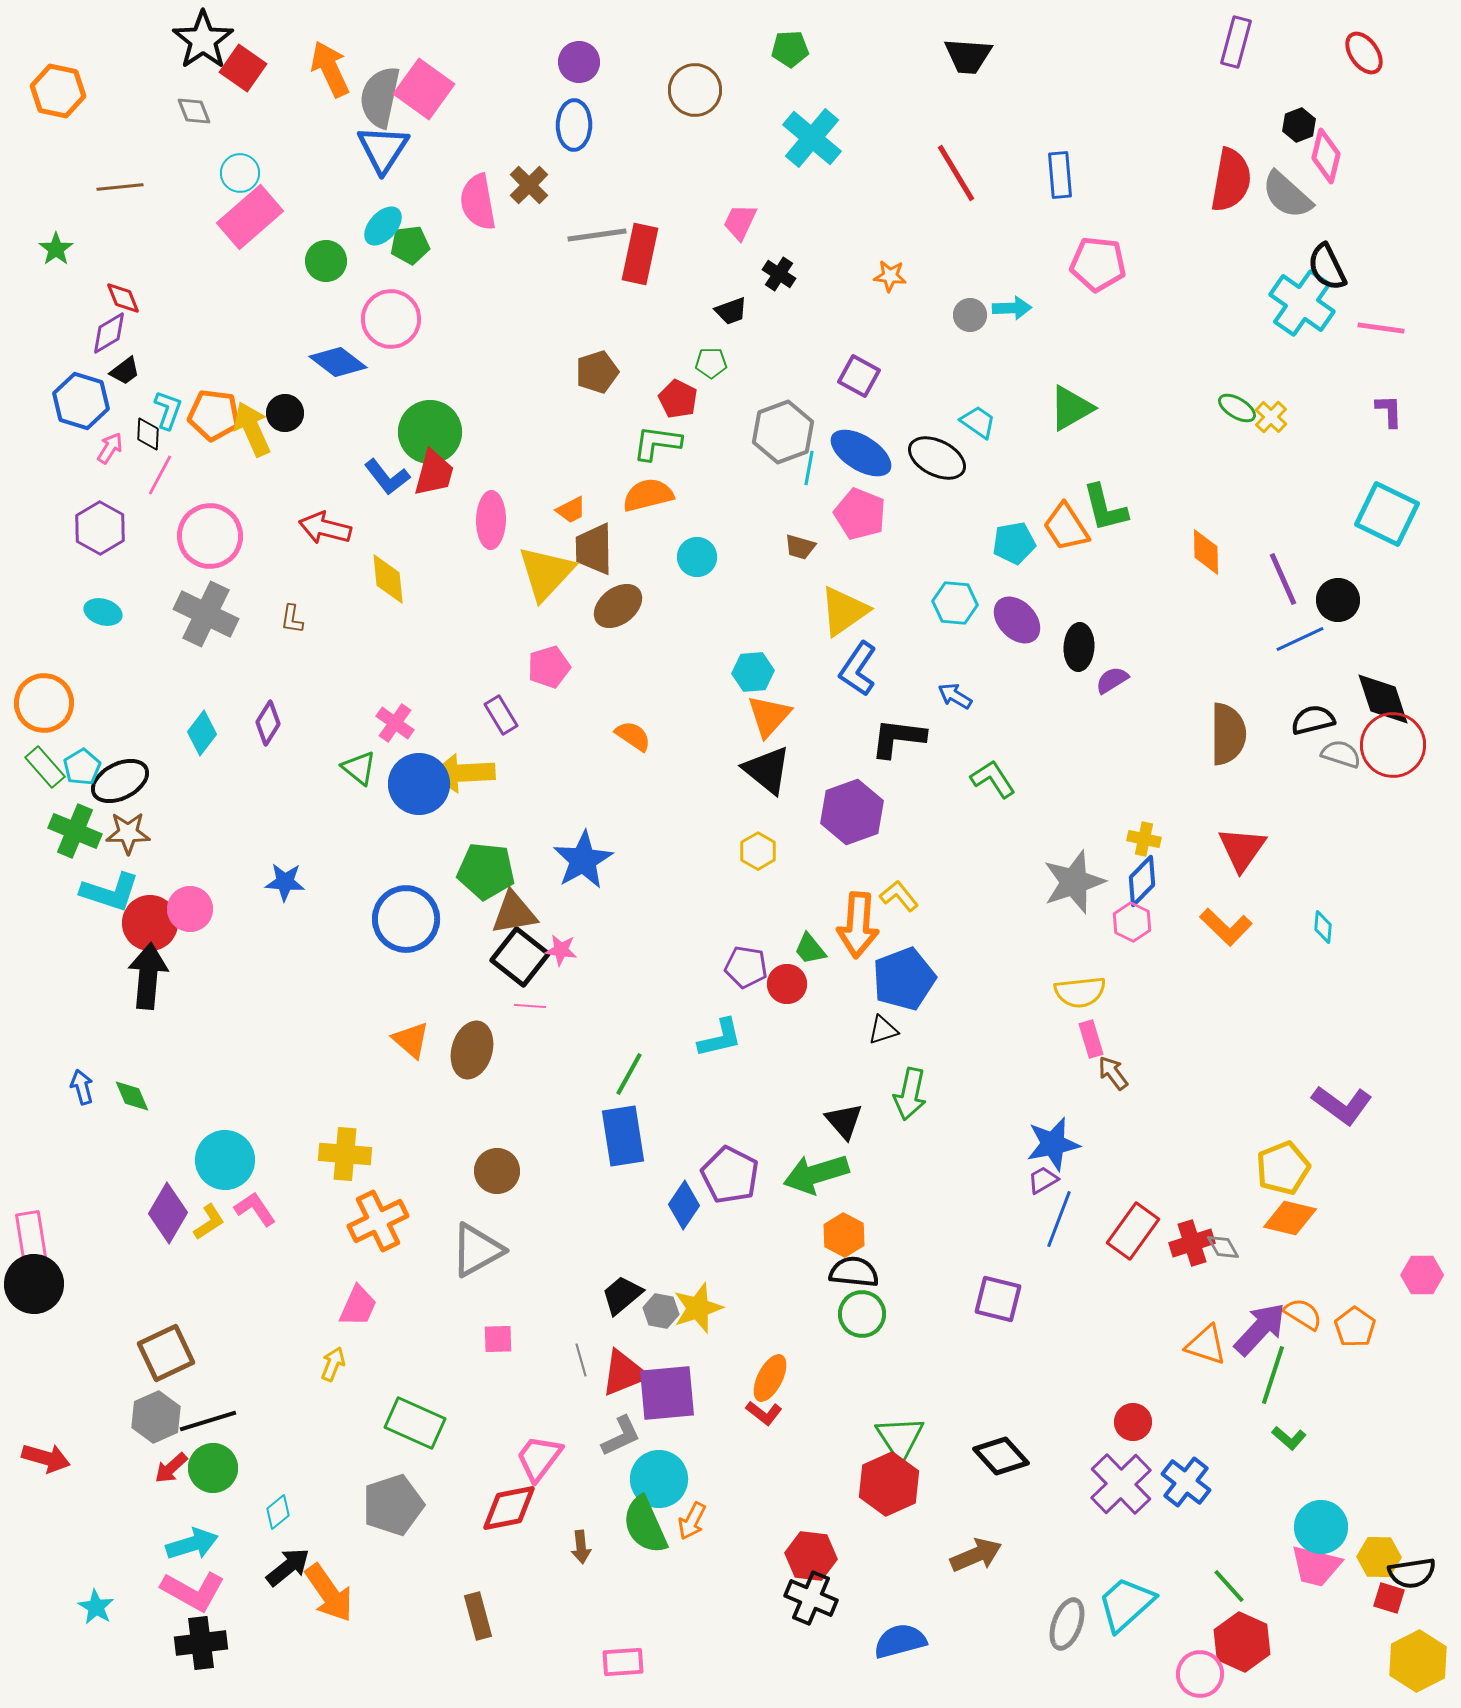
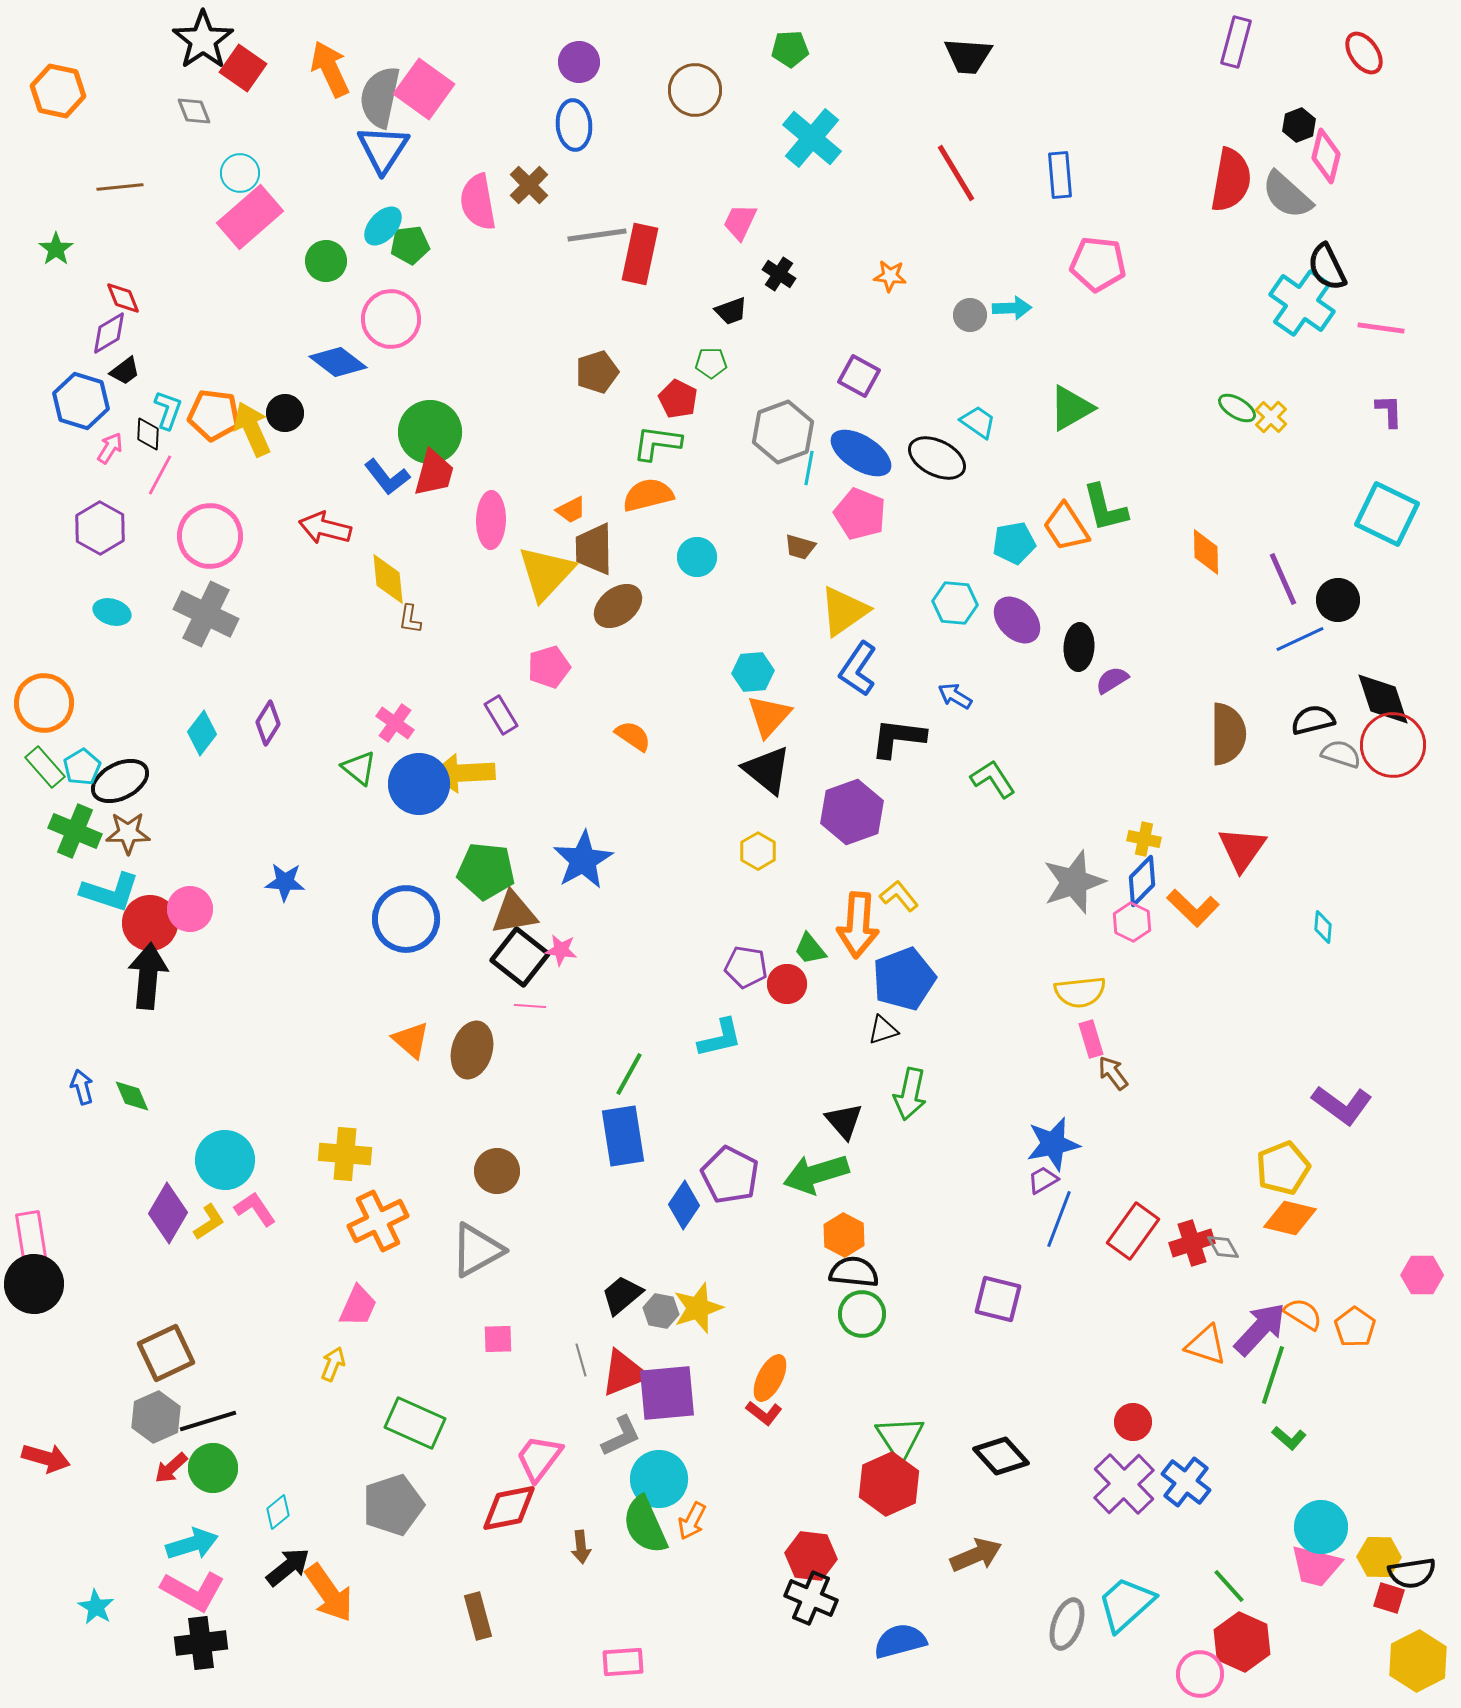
blue ellipse at (574, 125): rotated 6 degrees counterclockwise
cyan ellipse at (103, 612): moved 9 px right
brown L-shape at (292, 619): moved 118 px right
orange L-shape at (1226, 927): moved 33 px left, 19 px up
purple cross at (1121, 1484): moved 3 px right
